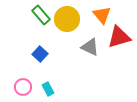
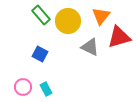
orange triangle: moved 1 px left, 1 px down; rotated 18 degrees clockwise
yellow circle: moved 1 px right, 2 px down
blue square: rotated 14 degrees counterclockwise
cyan rectangle: moved 2 px left
